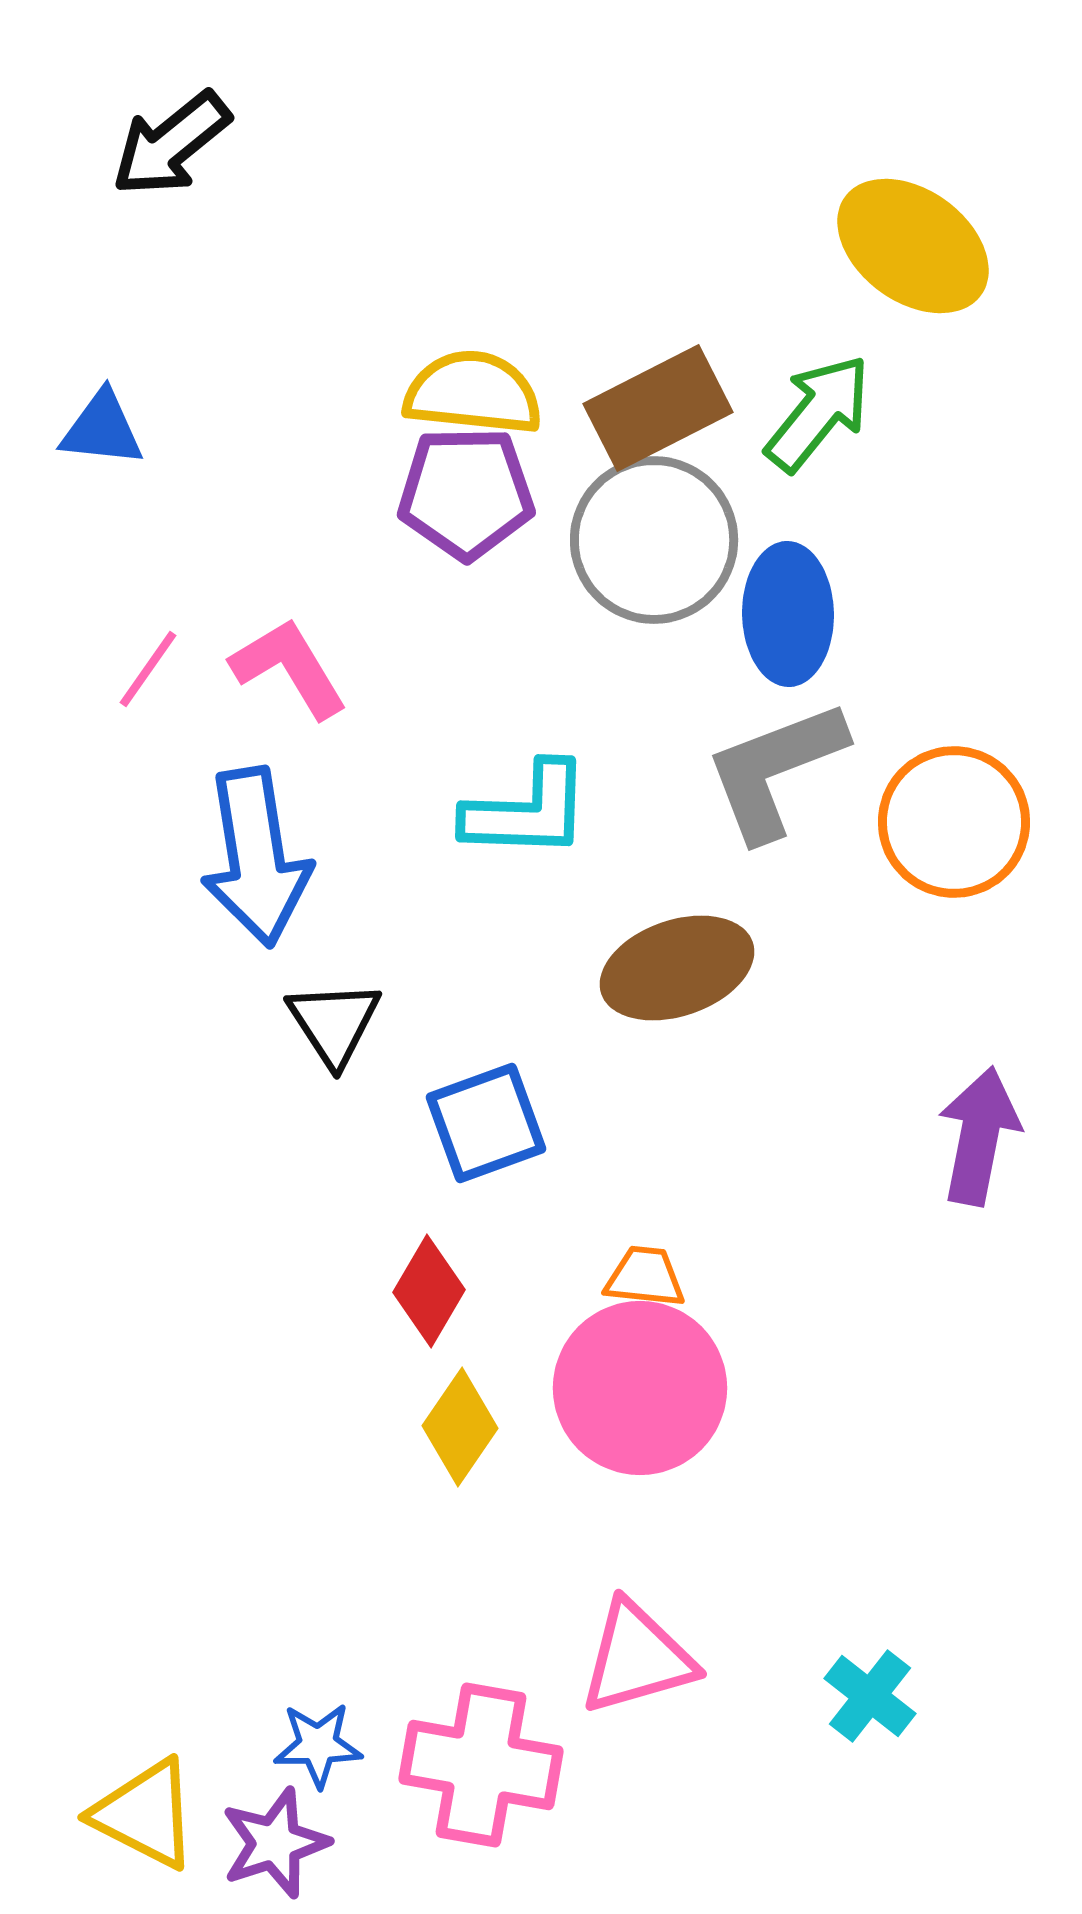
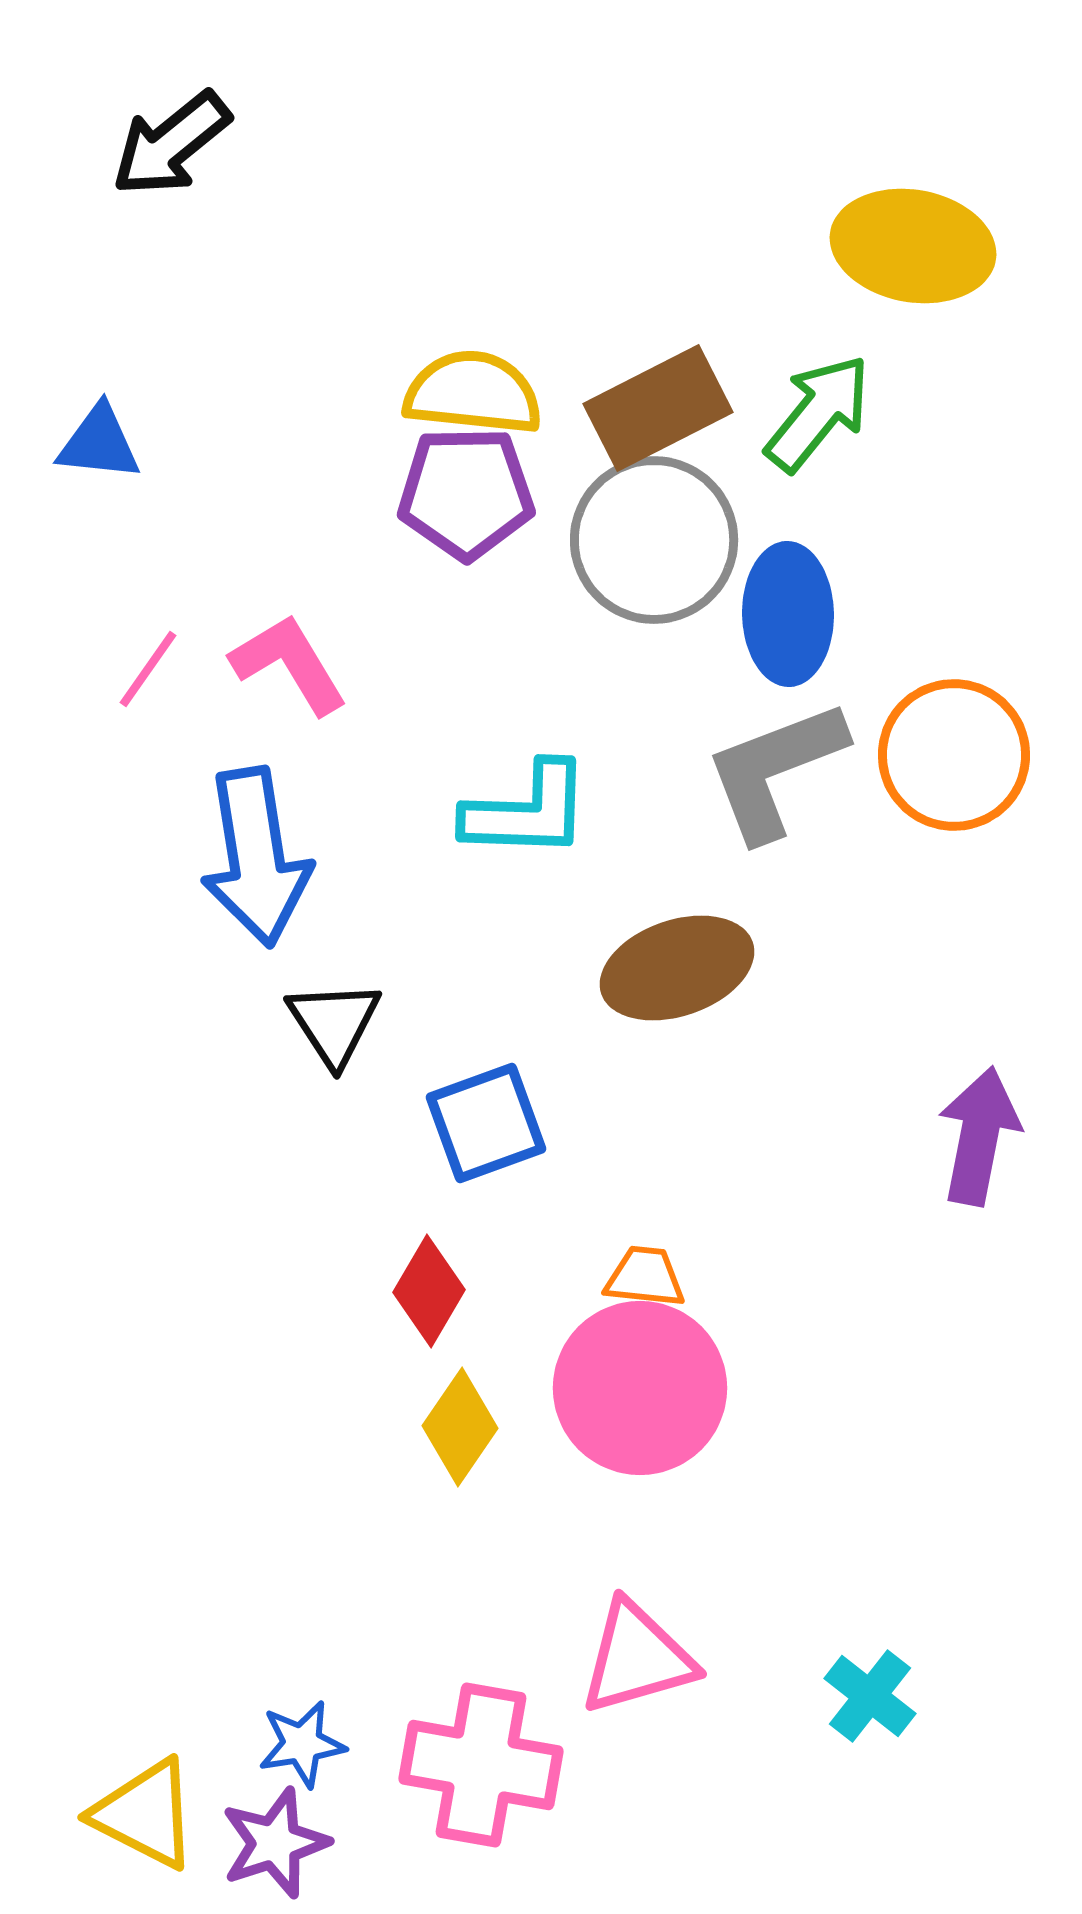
yellow ellipse: rotated 26 degrees counterclockwise
blue triangle: moved 3 px left, 14 px down
pink L-shape: moved 4 px up
orange circle: moved 67 px up
blue star: moved 16 px left, 1 px up; rotated 8 degrees counterclockwise
